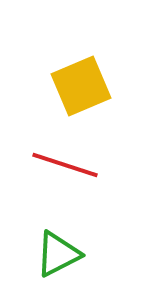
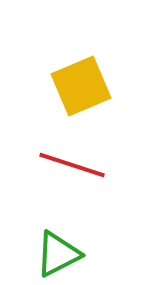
red line: moved 7 px right
